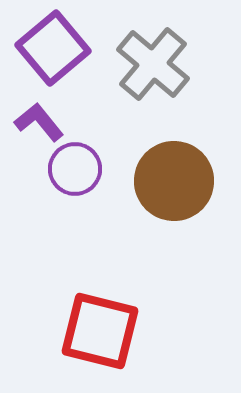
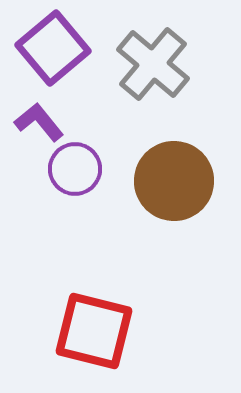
red square: moved 6 px left
